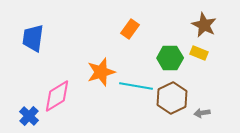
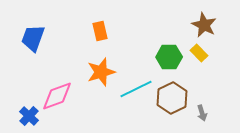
orange rectangle: moved 30 px left, 2 px down; rotated 48 degrees counterclockwise
blue trapezoid: rotated 12 degrees clockwise
yellow rectangle: rotated 24 degrees clockwise
green hexagon: moved 1 px left, 1 px up
cyan line: moved 3 px down; rotated 36 degrees counterclockwise
pink diamond: rotated 12 degrees clockwise
gray arrow: rotated 98 degrees counterclockwise
